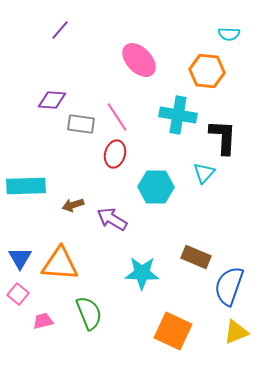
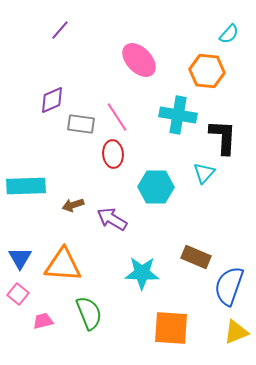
cyan semicircle: rotated 50 degrees counterclockwise
purple diamond: rotated 28 degrees counterclockwise
red ellipse: moved 2 px left; rotated 20 degrees counterclockwise
orange triangle: moved 3 px right, 1 px down
orange square: moved 2 px left, 3 px up; rotated 21 degrees counterclockwise
